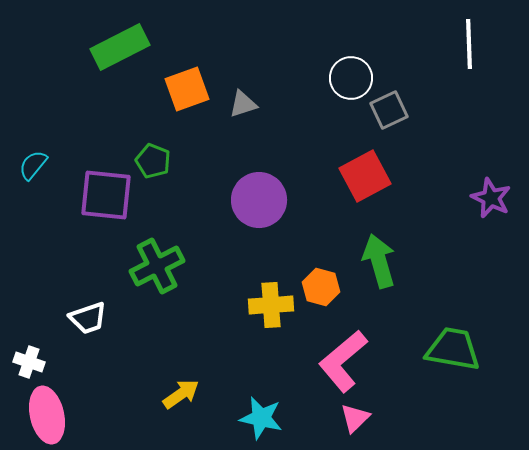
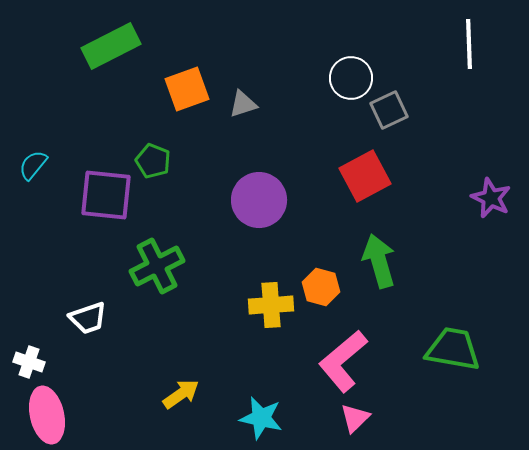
green rectangle: moved 9 px left, 1 px up
